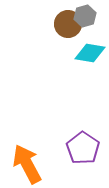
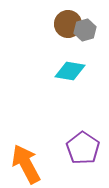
gray hexagon: moved 14 px down
cyan diamond: moved 20 px left, 18 px down
orange arrow: moved 1 px left
